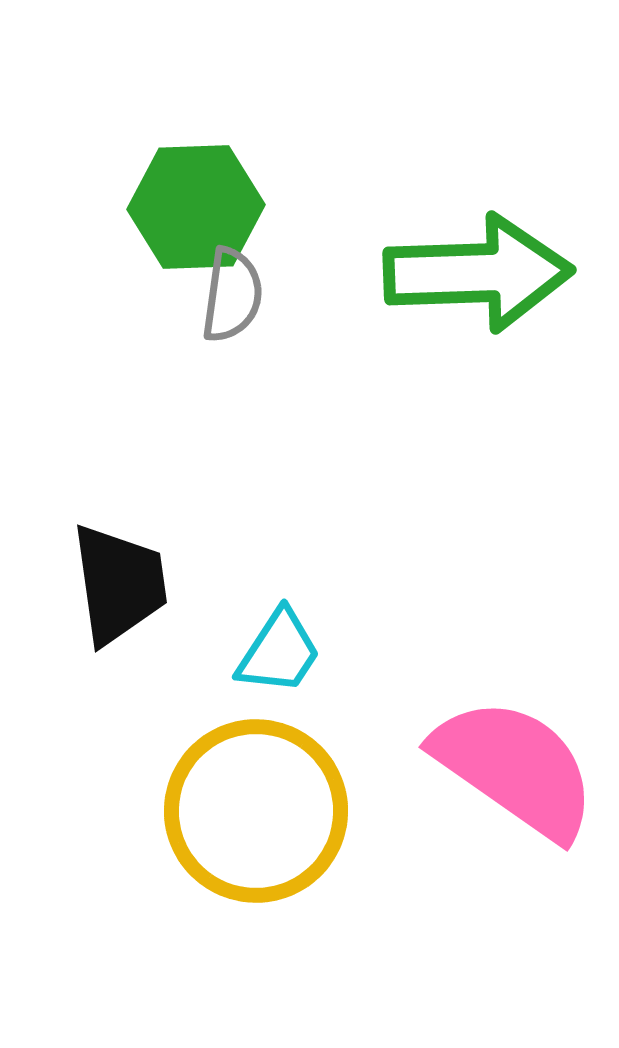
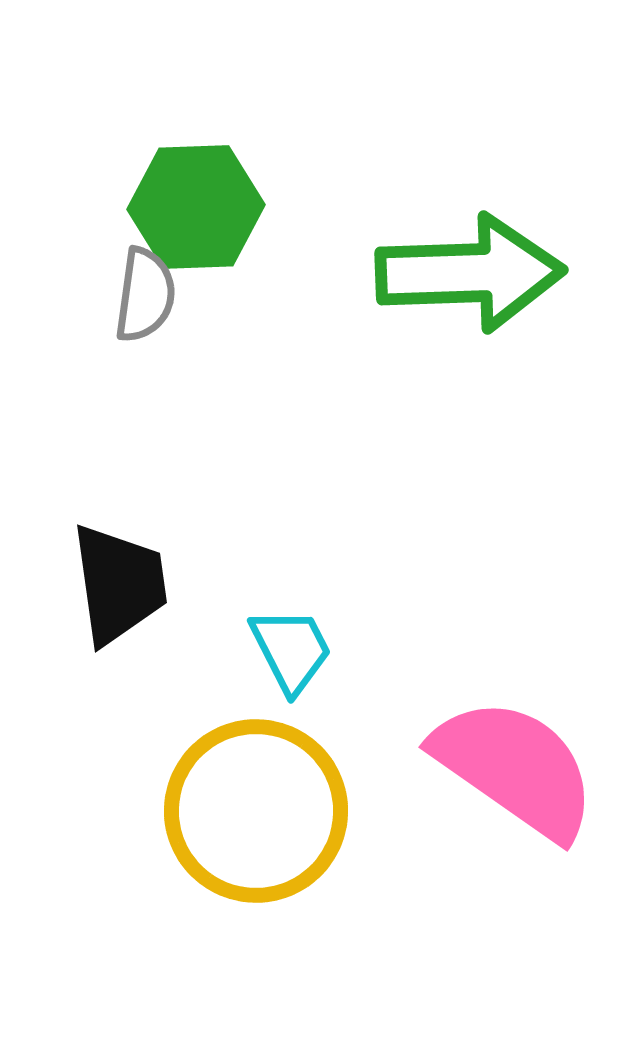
green arrow: moved 8 px left
gray semicircle: moved 87 px left
cyan trapezoid: moved 12 px right, 2 px up; rotated 60 degrees counterclockwise
